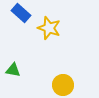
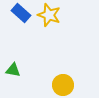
yellow star: moved 13 px up
